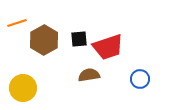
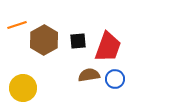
orange line: moved 2 px down
black square: moved 1 px left, 2 px down
red trapezoid: rotated 52 degrees counterclockwise
blue circle: moved 25 px left
